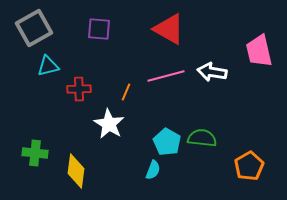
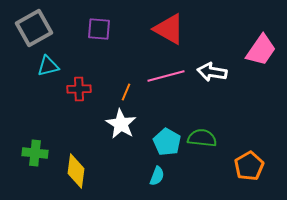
pink trapezoid: moved 2 px right, 1 px up; rotated 132 degrees counterclockwise
white star: moved 12 px right
cyan semicircle: moved 4 px right, 6 px down
